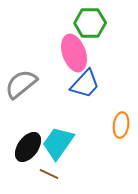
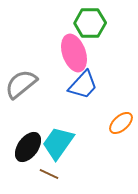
blue trapezoid: moved 2 px left, 1 px down
orange ellipse: moved 2 px up; rotated 40 degrees clockwise
